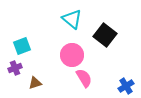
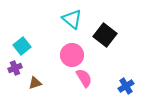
cyan square: rotated 18 degrees counterclockwise
